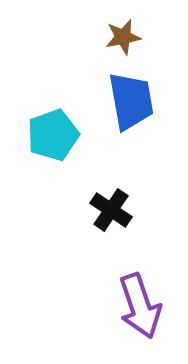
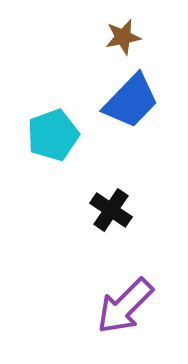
blue trapezoid: rotated 54 degrees clockwise
purple arrow: moved 15 px left; rotated 64 degrees clockwise
